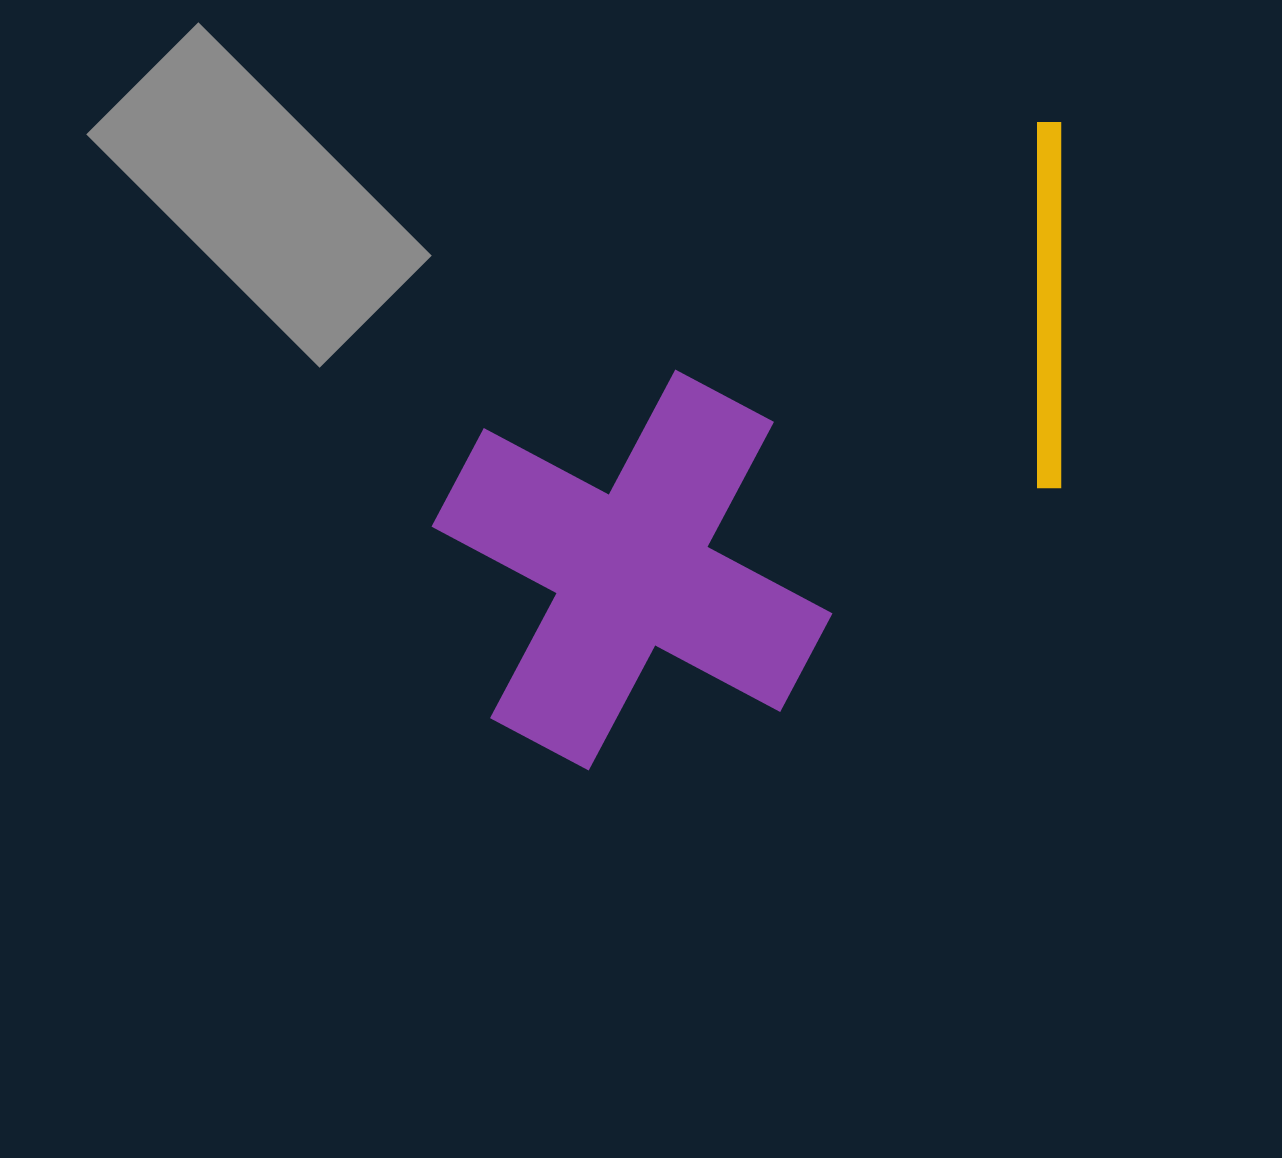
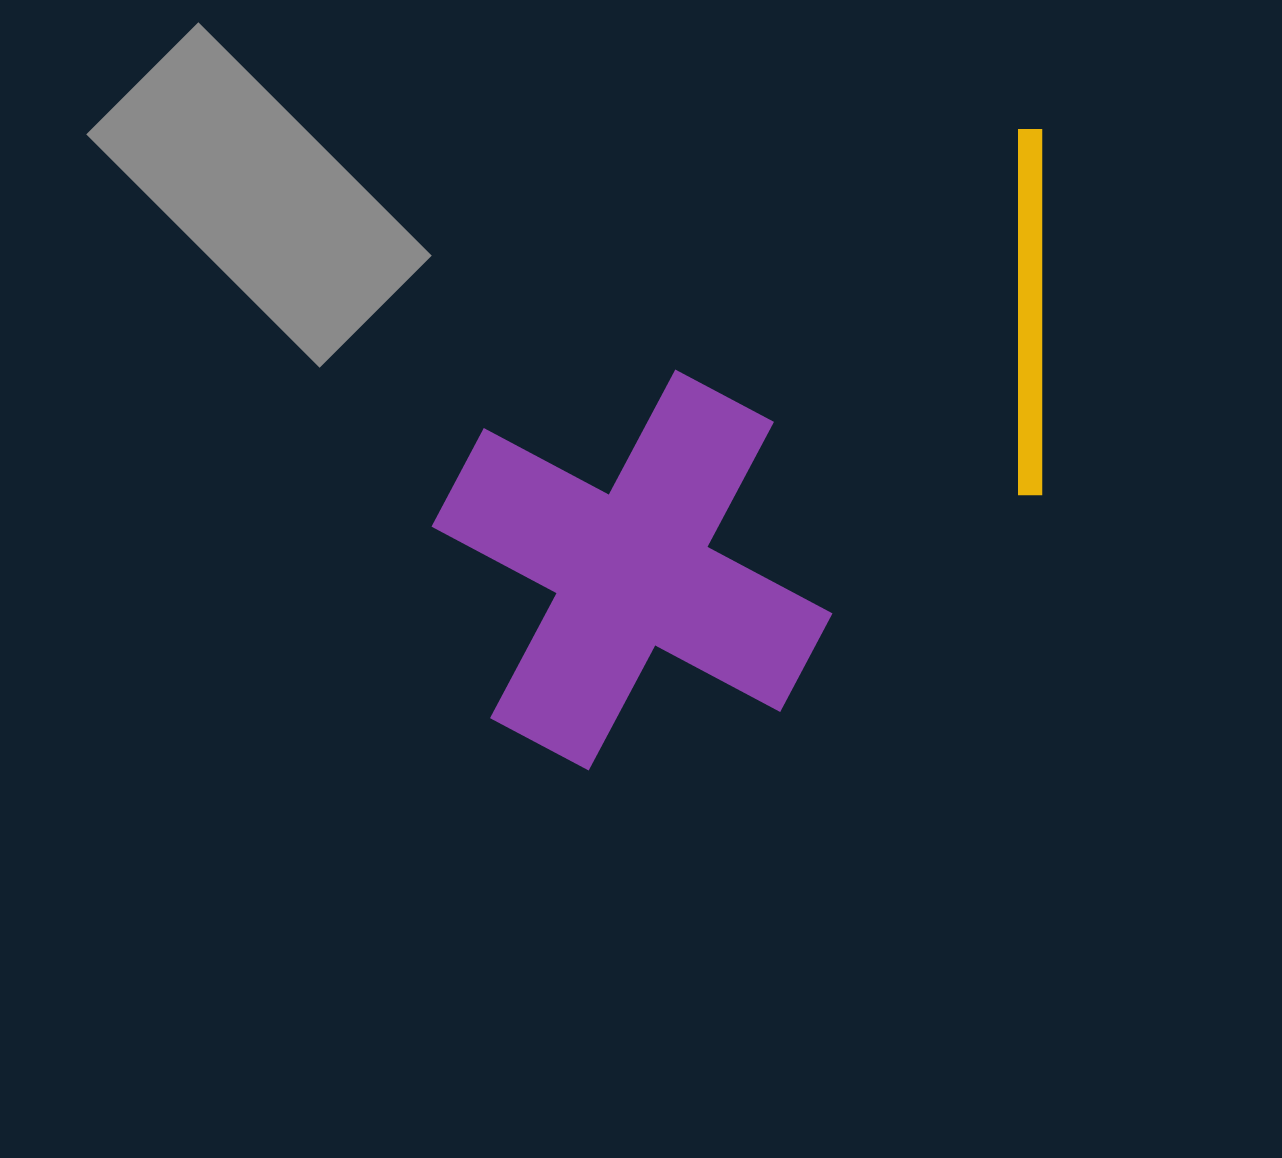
yellow line: moved 19 px left, 7 px down
